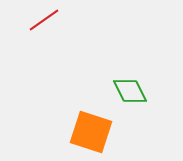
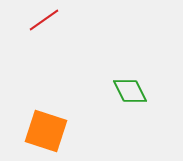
orange square: moved 45 px left, 1 px up
